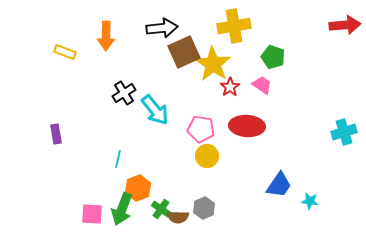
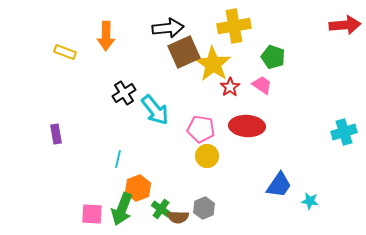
black arrow: moved 6 px right
